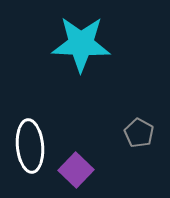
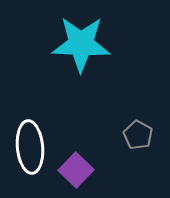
gray pentagon: moved 1 px left, 2 px down
white ellipse: moved 1 px down
